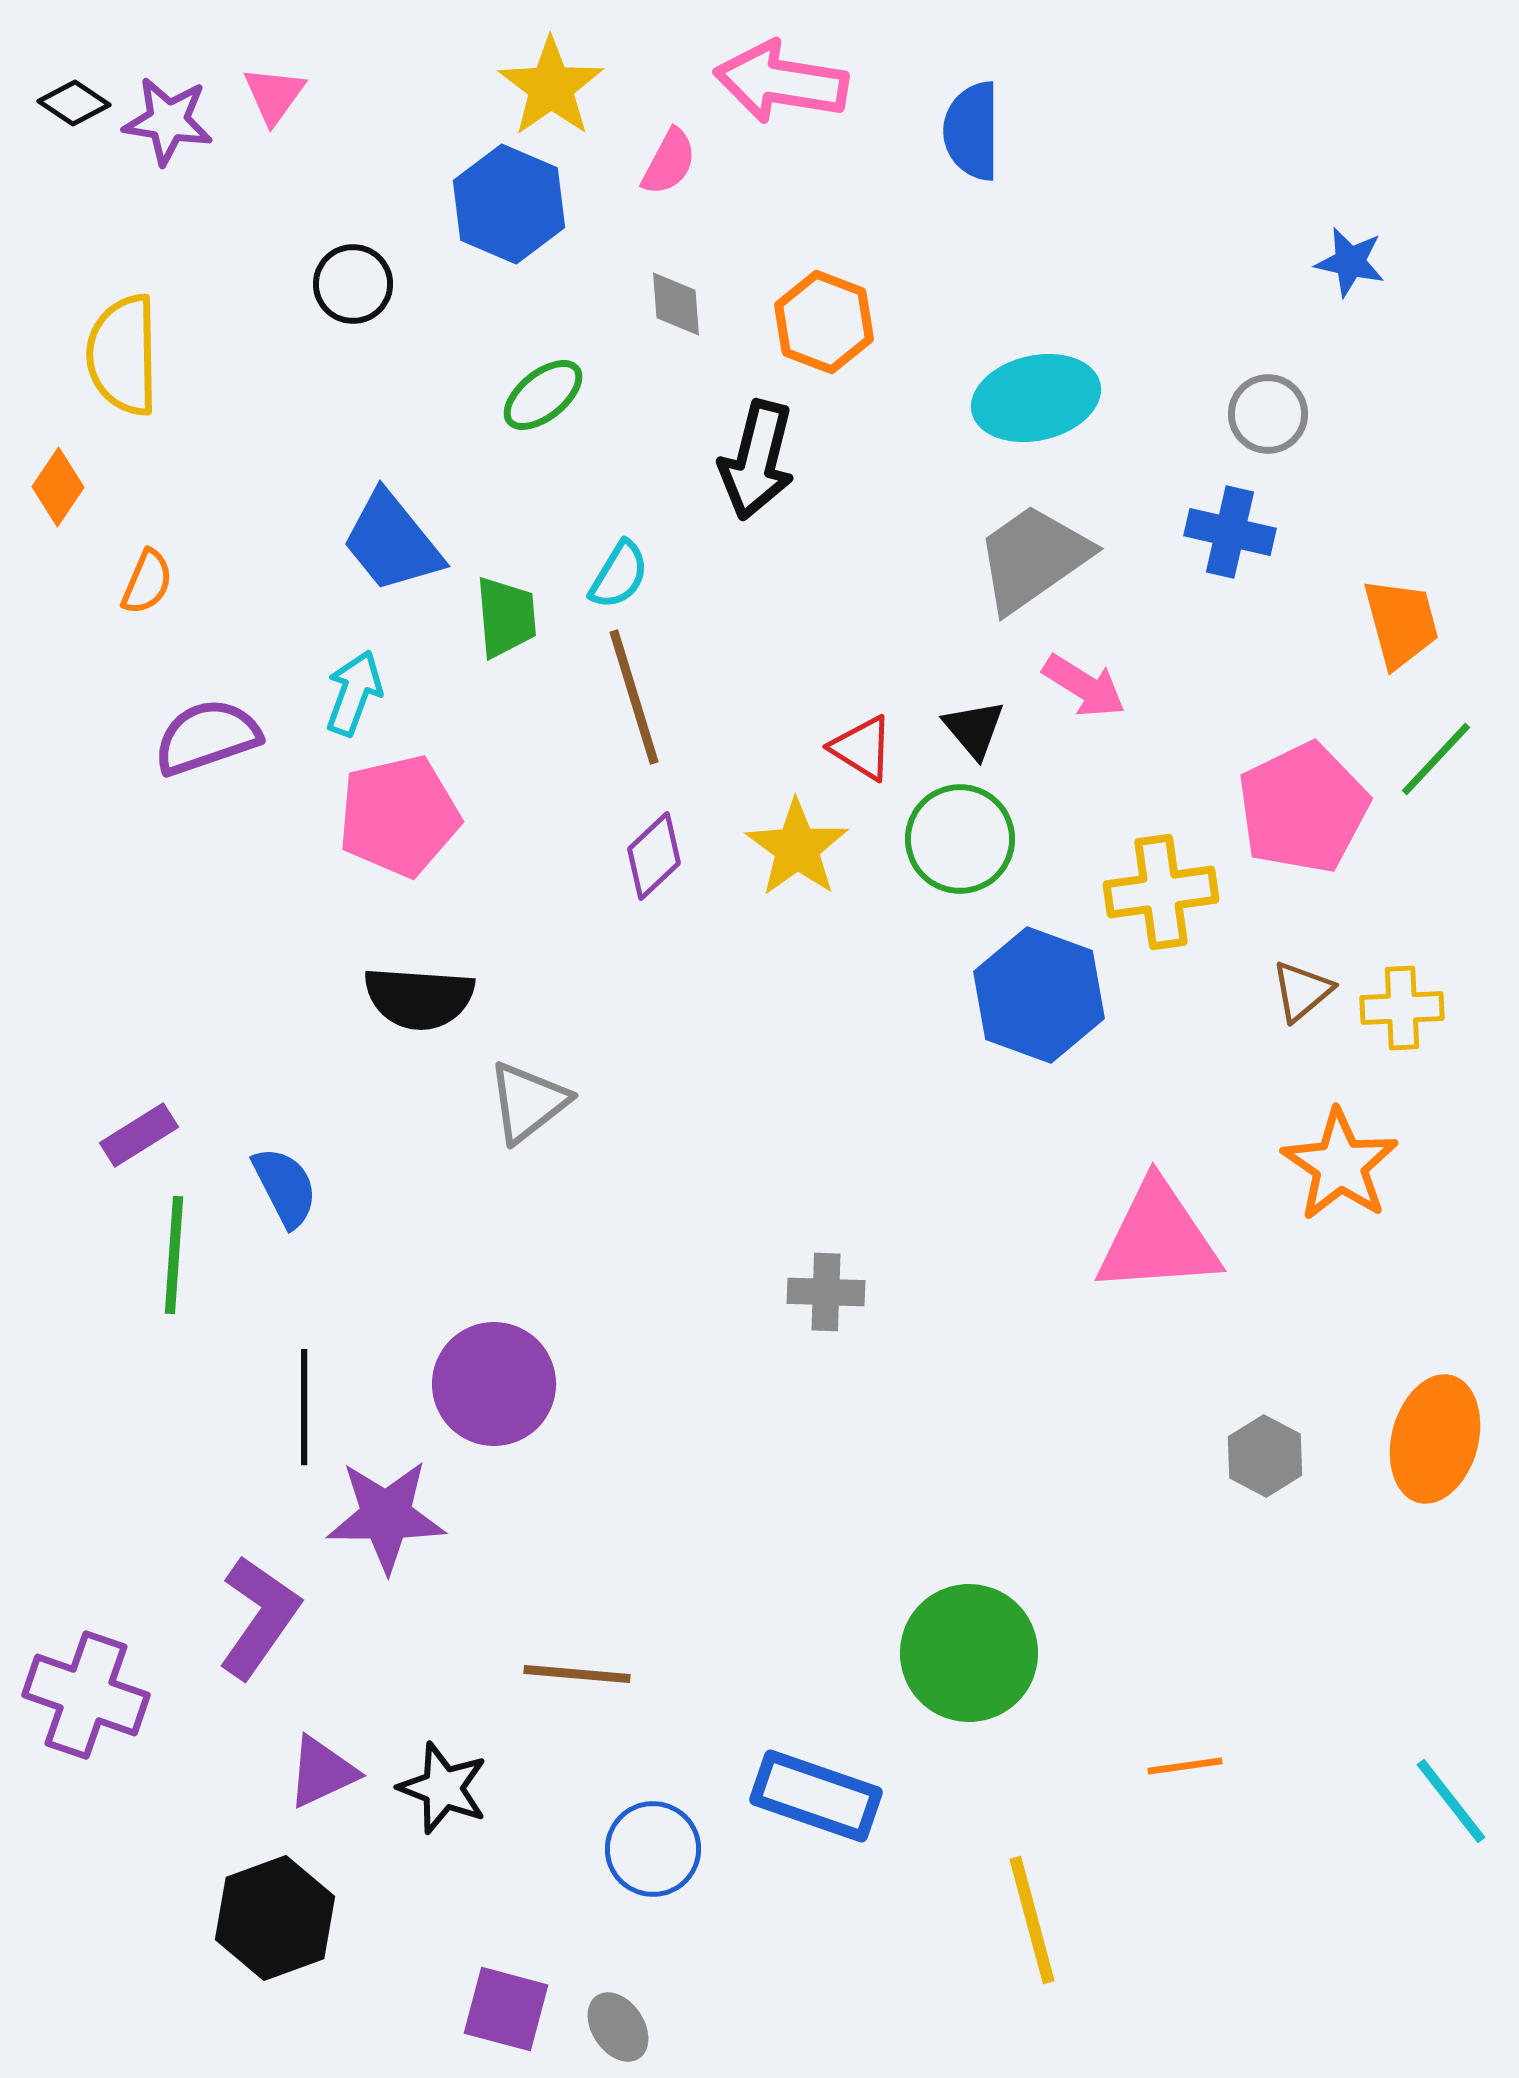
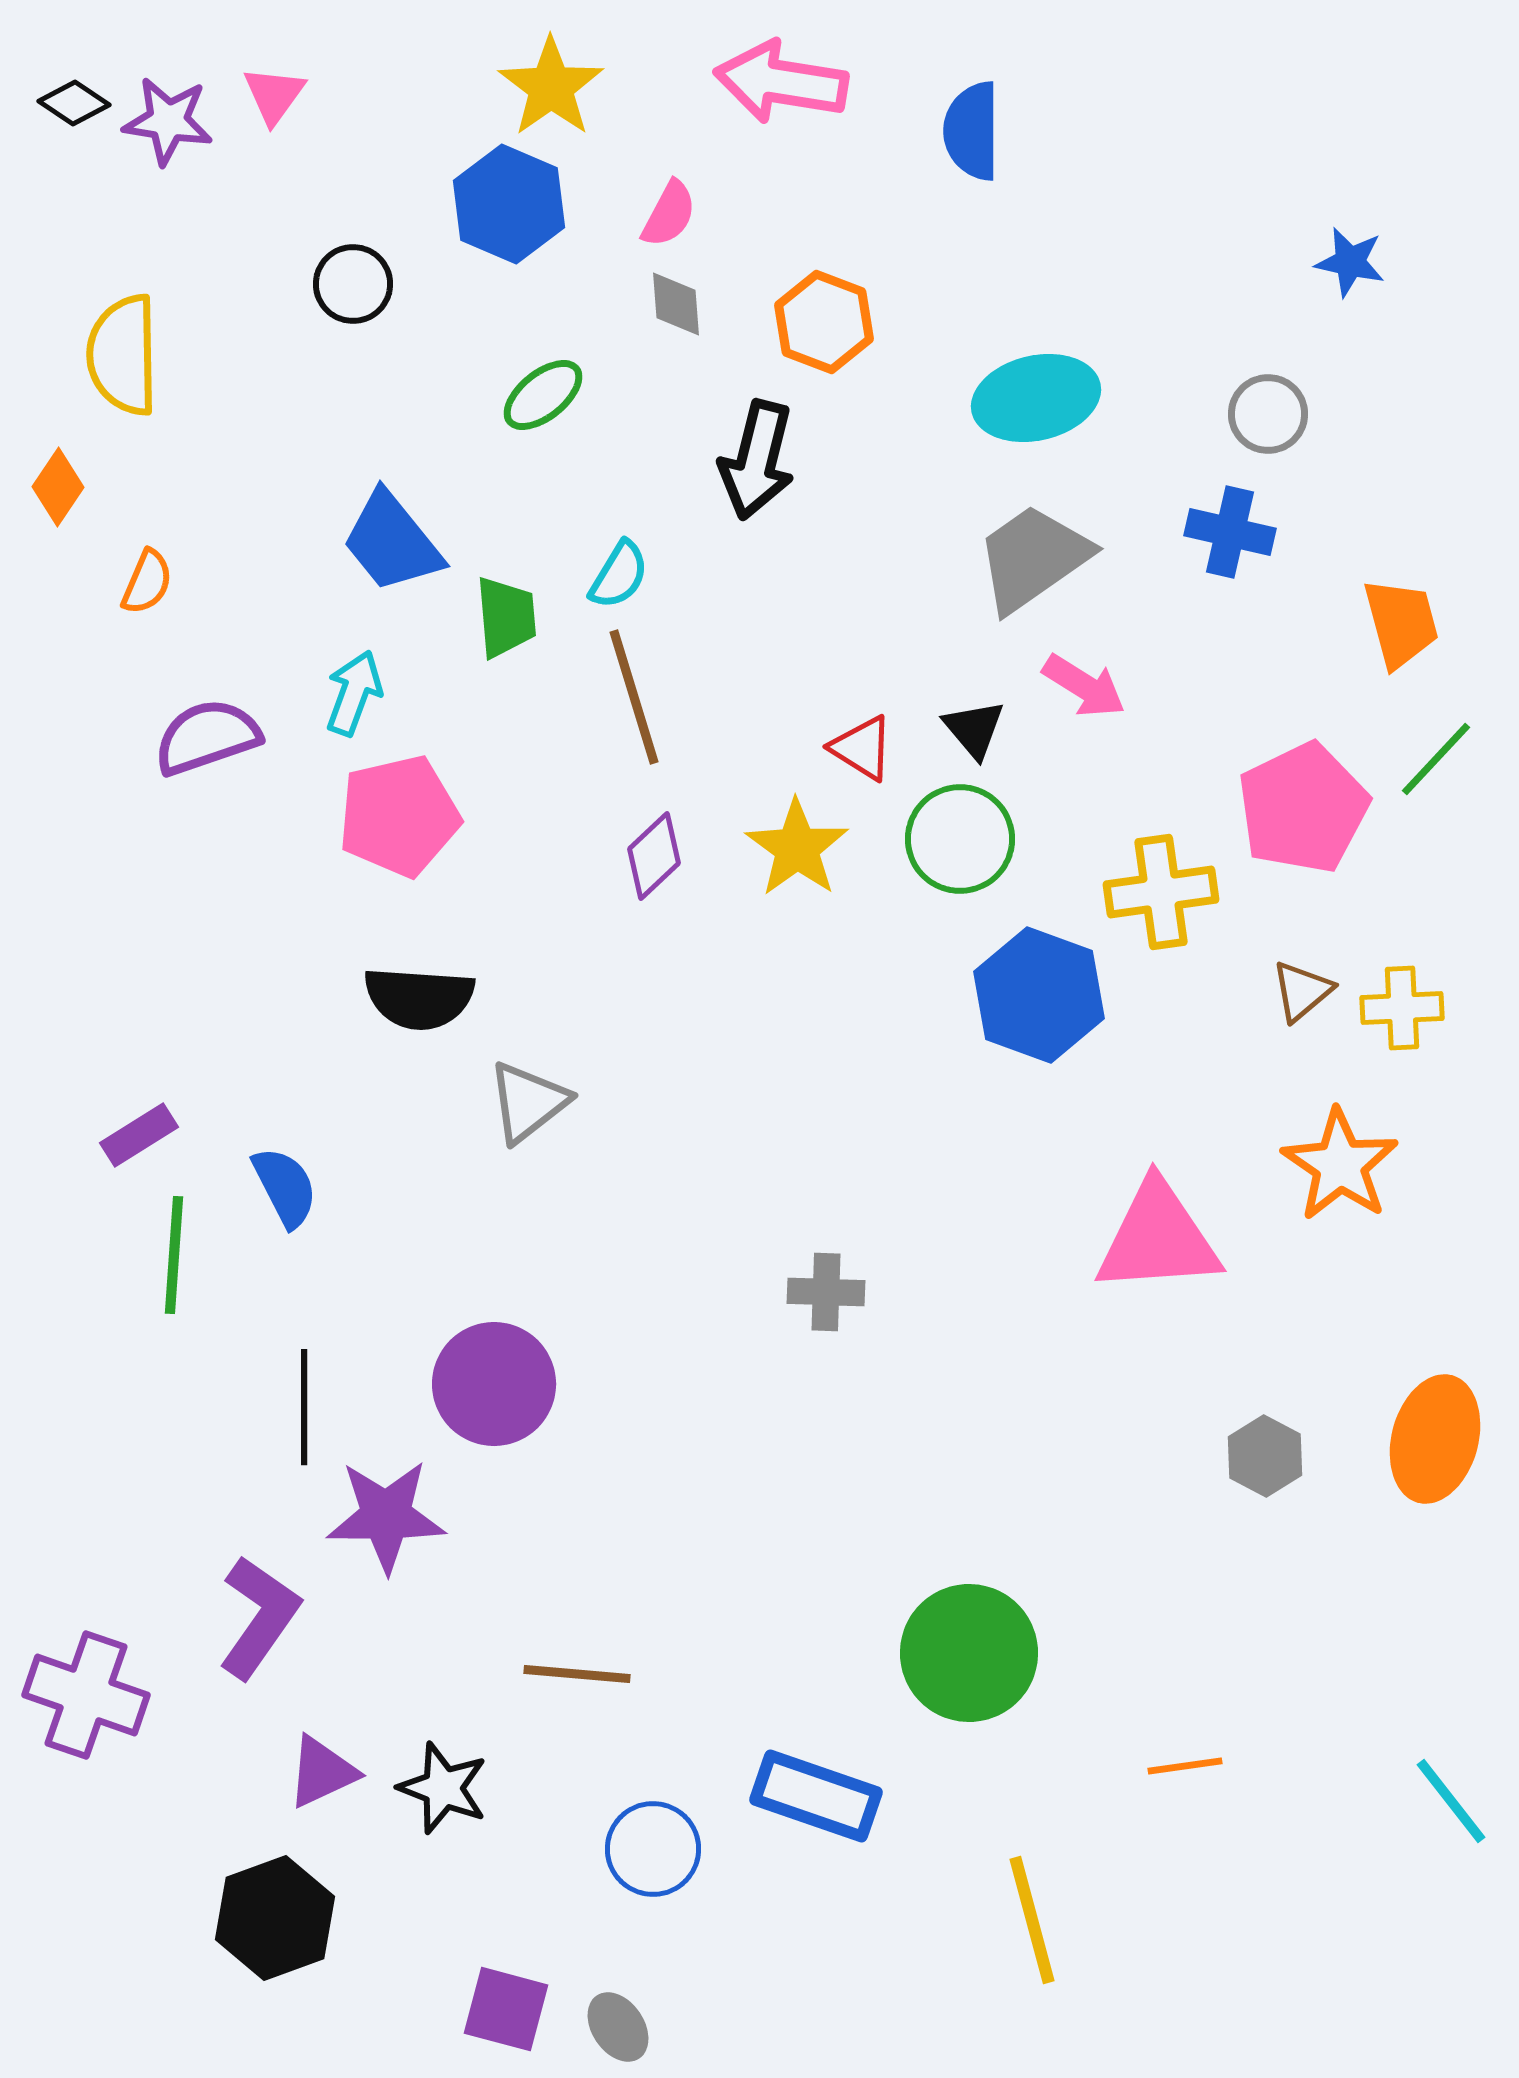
pink semicircle at (669, 162): moved 52 px down
